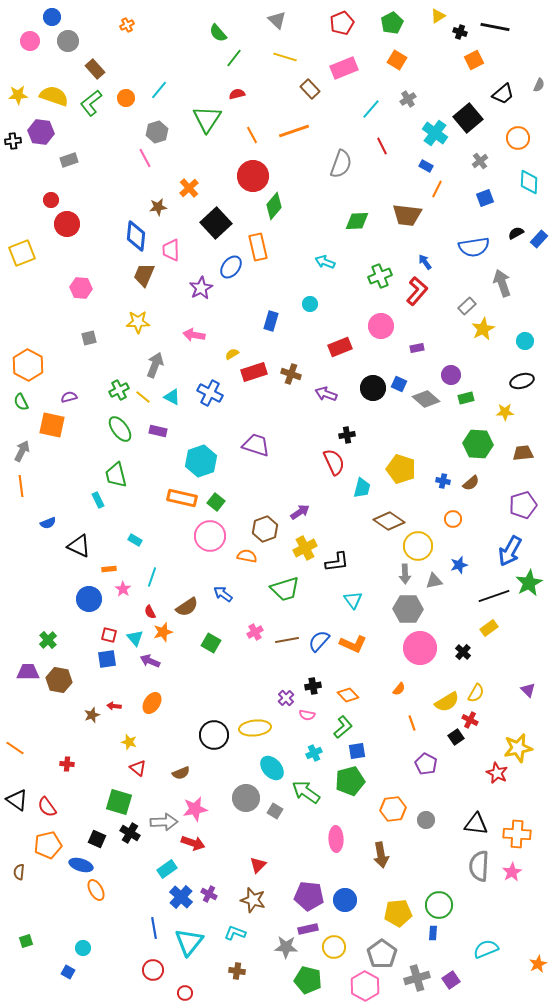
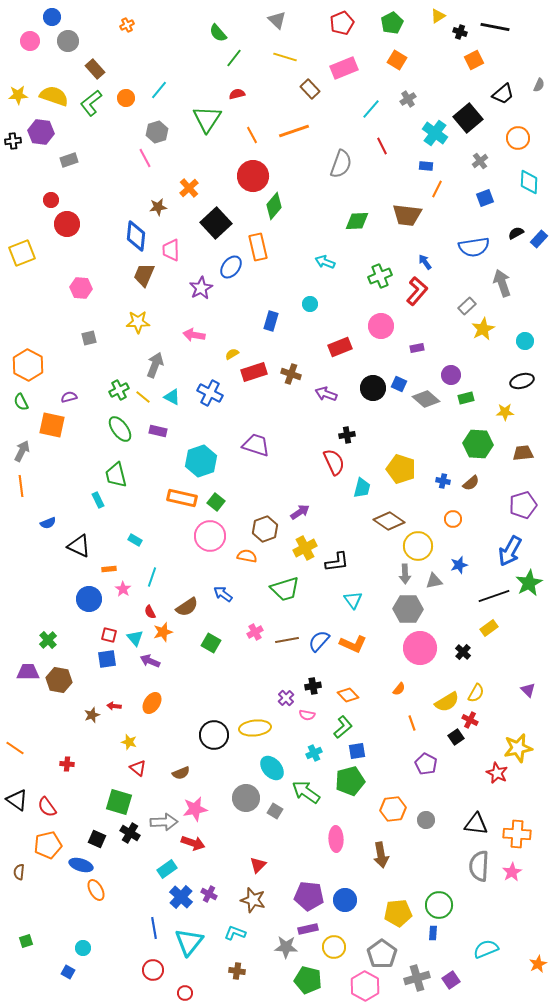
blue rectangle at (426, 166): rotated 24 degrees counterclockwise
